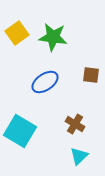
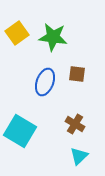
brown square: moved 14 px left, 1 px up
blue ellipse: rotated 36 degrees counterclockwise
